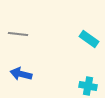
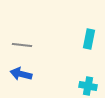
gray line: moved 4 px right, 11 px down
cyan rectangle: rotated 66 degrees clockwise
